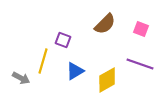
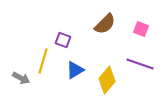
blue triangle: moved 1 px up
yellow diamond: rotated 20 degrees counterclockwise
